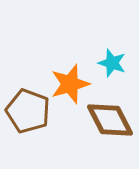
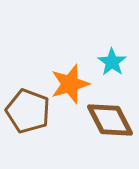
cyan star: moved 1 px up; rotated 16 degrees clockwise
